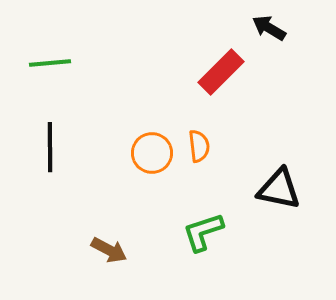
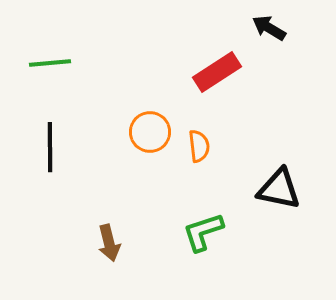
red rectangle: moved 4 px left; rotated 12 degrees clockwise
orange circle: moved 2 px left, 21 px up
brown arrow: moved 7 px up; rotated 48 degrees clockwise
